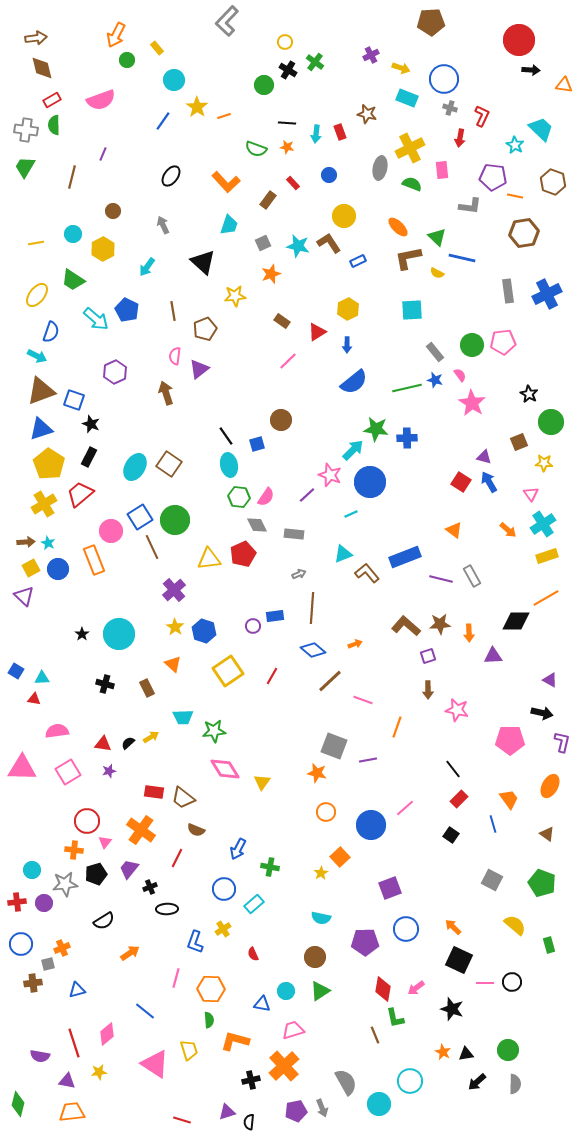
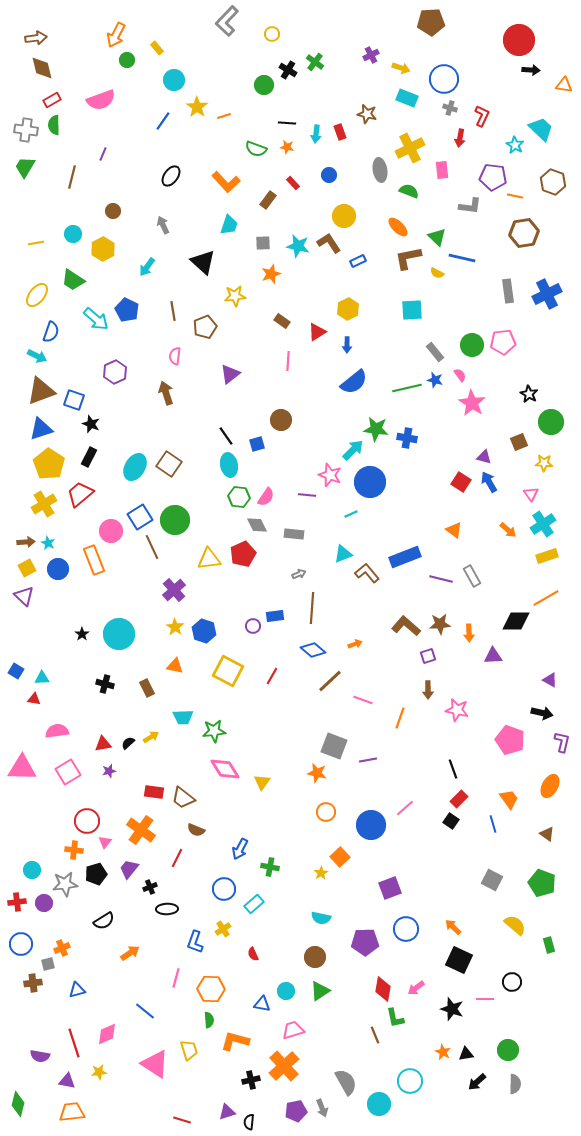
yellow circle at (285, 42): moved 13 px left, 8 px up
gray ellipse at (380, 168): moved 2 px down; rotated 20 degrees counterclockwise
green semicircle at (412, 184): moved 3 px left, 7 px down
gray square at (263, 243): rotated 21 degrees clockwise
brown pentagon at (205, 329): moved 2 px up
pink line at (288, 361): rotated 42 degrees counterclockwise
purple triangle at (199, 369): moved 31 px right, 5 px down
blue cross at (407, 438): rotated 12 degrees clockwise
purple line at (307, 495): rotated 48 degrees clockwise
yellow square at (31, 568): moved 4 px left
orange triangle at (173, 664): moved 2 px right, 2 px down; rotated 30 degrees counterclockwise
yellow square at (228, 671): rotated 28 degrees counterclockwise
orange line at (397, 727): moved 3 px right, 9 px up
pink pentagon at (510, 740): rotated 20 degrees clockwise
red triangle at (103, 744): rotated 18 degrees counterclockwise
black line at (453, 769): rotated 18 degrees clockwise
black square at (451, 835): moved 14 px up
blue arrow at (238, 849): moved 2 px right
pink line at (485, 983): moved 16 px down
pink diamond at (107, 1034): rotated 15 degrees clockwise
